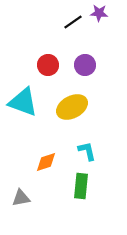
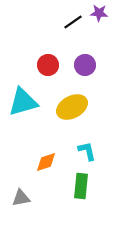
cyan triangle: rotated 36 degrees counterclockwise
